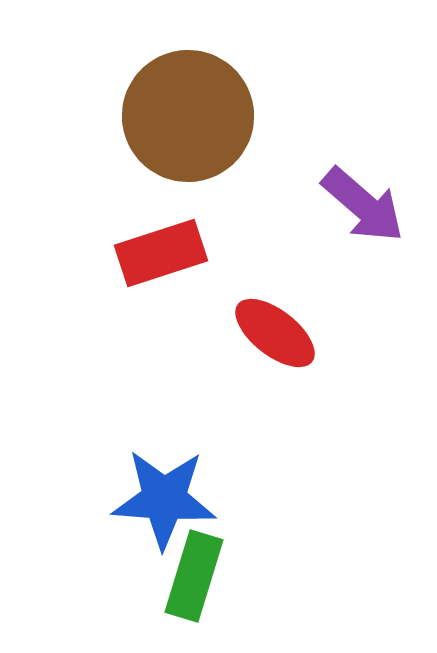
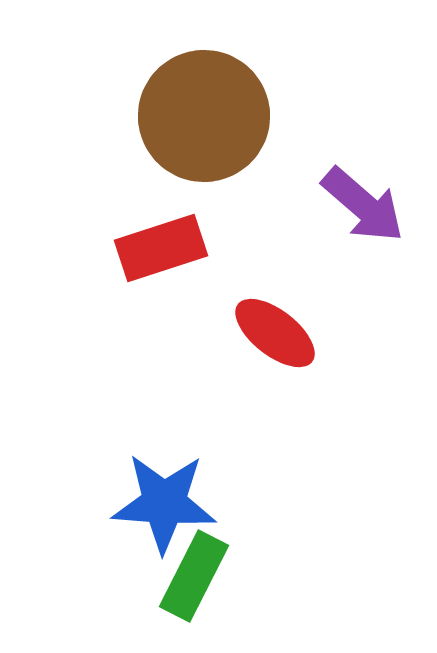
brown circle: moved 16 px right
red rectangle: moved 5 px up
blue star: moved 4 px down
green rectangle: rotated 10 degrees clockwise
